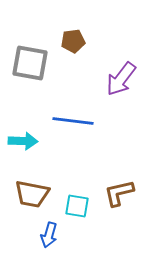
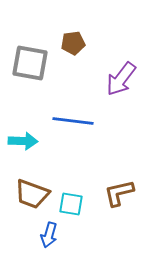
brown pentagon: moved 2 px down
brown trapezoid: rotated 9 degrees clockwise
cyan square: moved 6 px left, 2 px up
